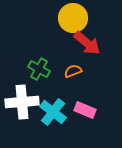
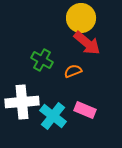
yellow circle: moved 8 px right
green cross: moved 3 px right, 9 px up
cyan cross: moved 4 px down
